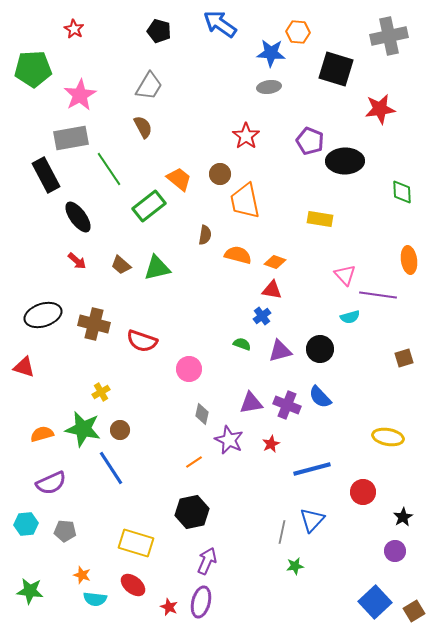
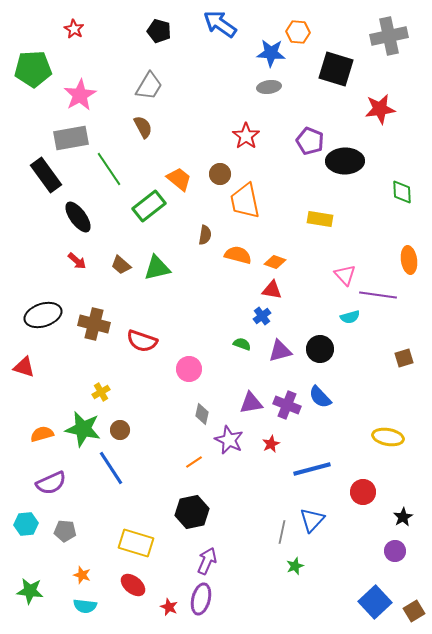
black rectangle at (46, 175): rotated 8 degrees counterclockwise
green star at (295, 566): rotated 12 degrees counterclockwise
cyan semicircle at (95, 599): moved 10 px left, 7 px down
purple ellipse at (201, 602): moved 3 px up
